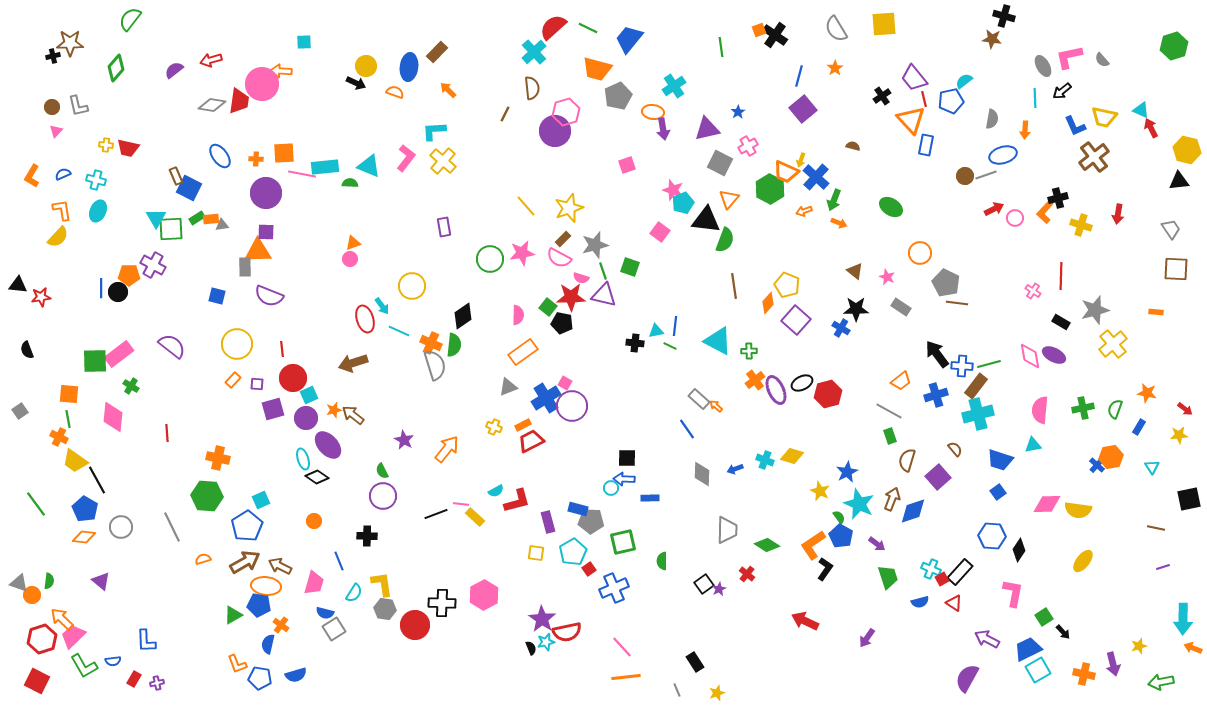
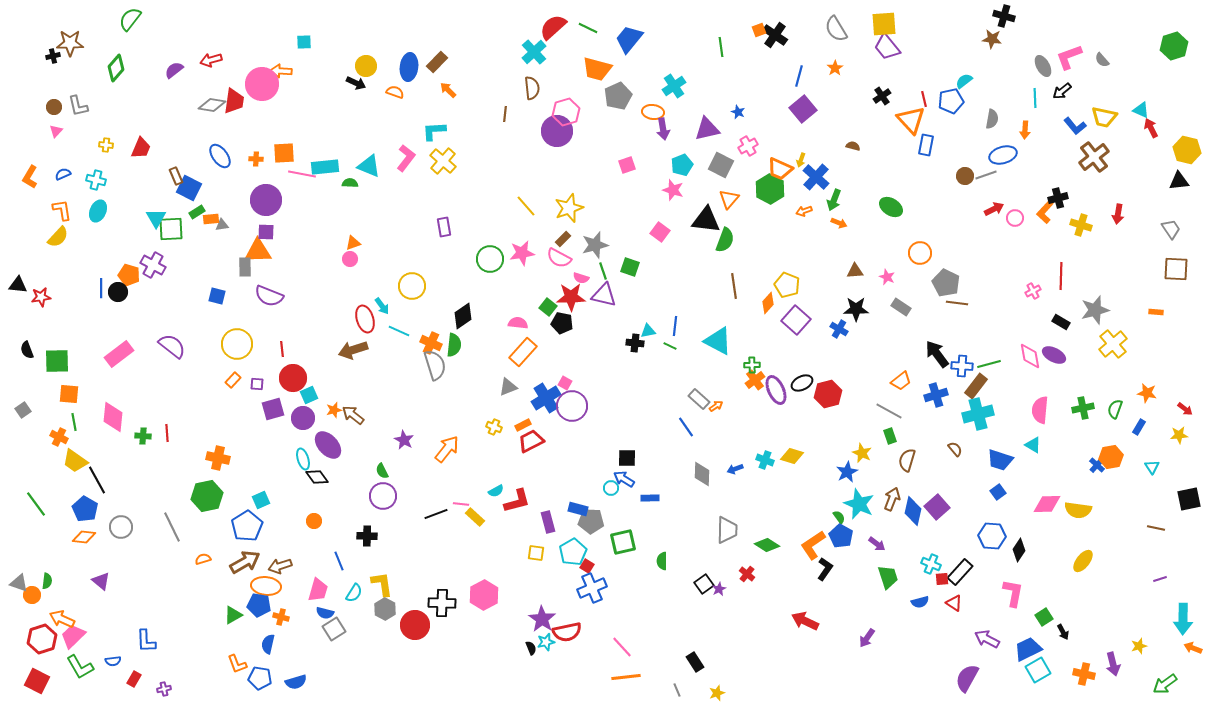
brown rectangle at (437, 52): moved 10 px down
pink L-shape at (1069, 57): rotated 8 degrees counterclockwise
purple trapezoid at (914, 78): moved 27 px left, 31 px up
red trapezoid at (239, 101): moved 5 px left
brown circle at (52, 107): moved 2 px right
blue star at (738, 112): rotated 16 degrees counterclockwise
brown line at (505, 114): rotated 21 degrees counterclockwise
blue L-shape at (1075, 126): rotated 15 degrees counterclockwise
purple circle at (555, 131): moved 2 px right
red trapezoid at (128, 148): moved 13 px right; rotated 80 degrees counterclockwise
gray square at (720, 163): moved 1 px right, 2 px down
orange trapezoid at (786, 172): moved 6 px left, 3 px up
orange L-shape at (32, 176): moved 2 px left, 1 px down
purple circle at (266, 193): moved 7 px down
cyan pentagon at (683, 203): moved 1 px left, 38 px up
green rectangle at (197, 218): moved 6 px up
brown triangle at (855, 271): rotated 42 degrees counterclockwise
orange pentagon at (129, 275): rotated 15 degrees clockwise
pink cross at (1033, 291): rotated 28 degrees clockwise
pink semicircle at (518, 315): moved 8 px down; rotated 84 degrees counterclockwise
blue cross at (841, 328): moved 2 px left, 1 px down
cyan triangle at (656, 331): moved 8 px left
green cross at (749, 351): moved 3 px right, 14 px down
orange rectangle at (523, 352): rotated 12 degrees counterclockwise
green square at (95, 361): moved 38 px left
brown arrow at (353, 363): moved 13 px up
green cross at (131, 386): moved 12 px right, 50 px down; rotated 28 degrees counterclockwise
orange arrow at (716, 406): rotated 104 degrees clockwise
gray square at (20, 411): moved 3 px right, 1 px up
purple circle at (306, 418): moved 3 px left
green line at (68, 419): moved 6 px right, 3 px down
blue line at (687, 429): moved 1 px left, 2 px up
cyan triangle at (1033, 445): rotated 42 degrees clockwise
black diamond at (317, 477): rotated 20 degrees clockwise
purple square at (938, 477): moved 1 px left, 30 px down
blue arrow at (624, 479): rotated 30 degrees clockwise
yellow star at (820, 491): moved 42 px right, 38 px up
green hexagon at (207, 496): rotated 16 degrees counterclockwise
blue diamond at (913, 511): rotated 60 degrees counterclockwise
brown arrow at (280, 566): rotated 45 degrees counterclockwise
purple line at (1163, 567): moved 3 px left, 12 px down
red square at (589, 569): moved 2 px left, 3 px up; rotated 24 degrees counterclockwise
cyan cross at (931, 569): moved 5 px up
red square at (942, 579): rotated 24 degrees clockwise
green semicircle at (49, 581): moved 2 px left
pink trapezoid at (314, 583): moved 4 px right, 7 px down
blue cross at (614, 588): moved 22 px left
gray hexagon at (385, 609): rotated 20 degrees clockwise
orange arrow at (62, 619): rotated 20 degrees counterclockwise
orange cross at (281, 625): moved 8 px up; rotated 21 degrees counterclockwise
black arrow at (1063, 632): rotated 14 degrees clockwise
green L-shape at (84, 666): moved 4 px left, 1 px down
blue semicircle at (296, 675): moved 7 px down
green arrow at (1161, 682): moved 4 px right, 2 px down; rotated 25 degrees counterclockwise
purple cross at (157, 683): moved 7 px right, 6 px down
